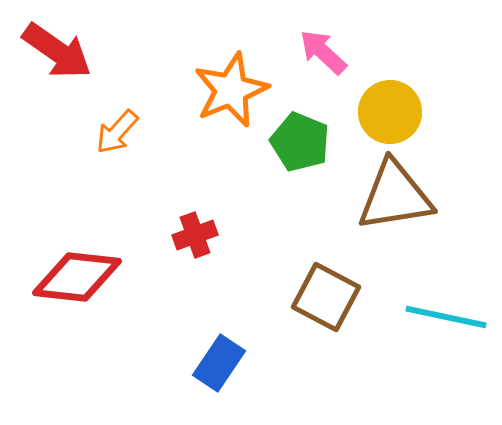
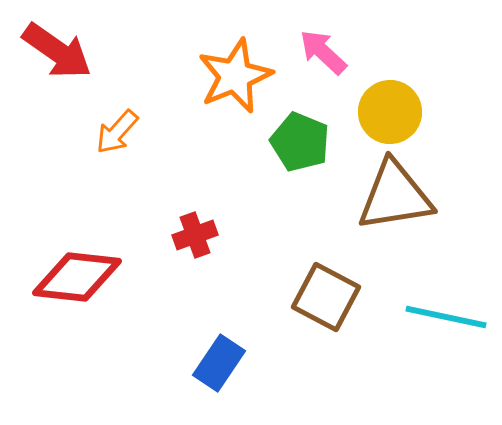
orange star: moved 4 px right, 14 px up
